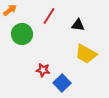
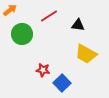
red line: rotated 24 degrees clockwise
